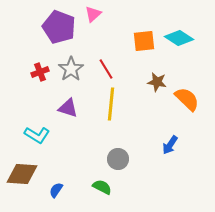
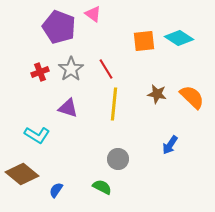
pink triangle: rotated 42 degrees counterclockwise
brown star: moved 12 px down
orange semicircle: moved 5 px right, 2 px up
yellow line: moved 3 px right
brown diamond: rotated 36 degrees clockwise
